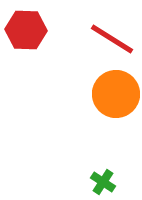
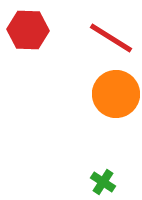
red hexagon: moved 2 px right
red line: moved 1 px left, 1 px up
